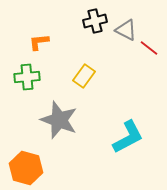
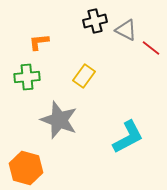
red line: moved 2 px right
